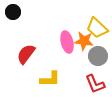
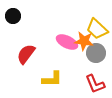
black circle: moved 4 px down
yellow trapezoid: moved 1 px down
pink ellipse: rotated 50 degrees counterclockwise
gray circle: moved 2 px left, 3 px up
yellow L-shape: moved 2 px right
